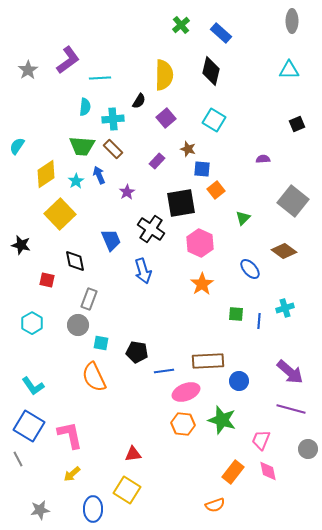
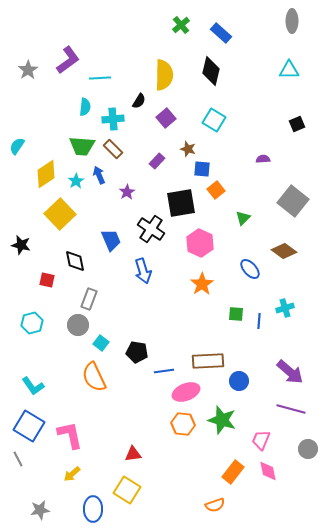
cyan hexagon at (32, 323): rotated 15 degrees clockwise
cyan square at (101, 343): rotated 28 degrees clockwise
